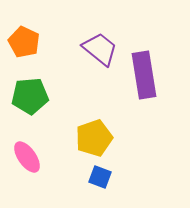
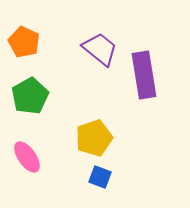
green pentagon: rotated 24 degrees counterclockwise
